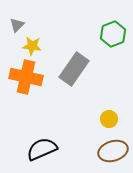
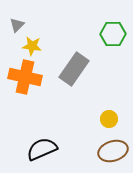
green hexagon: rotated 20 degrees clockwise
orange cross: moved 1 px left
